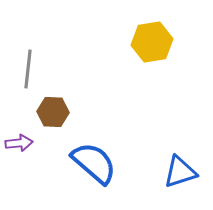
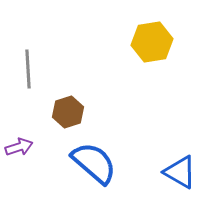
gray line: rotated 9 degrees counterclockwise
brown hexagon: moved 15 px right; rotated 20 degrees counterclockwise
purple arrow: moved 4 px down; rotated 12 degrees counterclockwise
blue triangle: rotated 48 degrees clockwise
